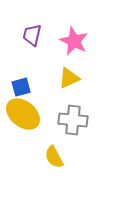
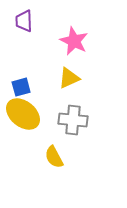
purple trapezoid: moved 8 px left, 14 px up; rotated 15 degrees counterclockwise
